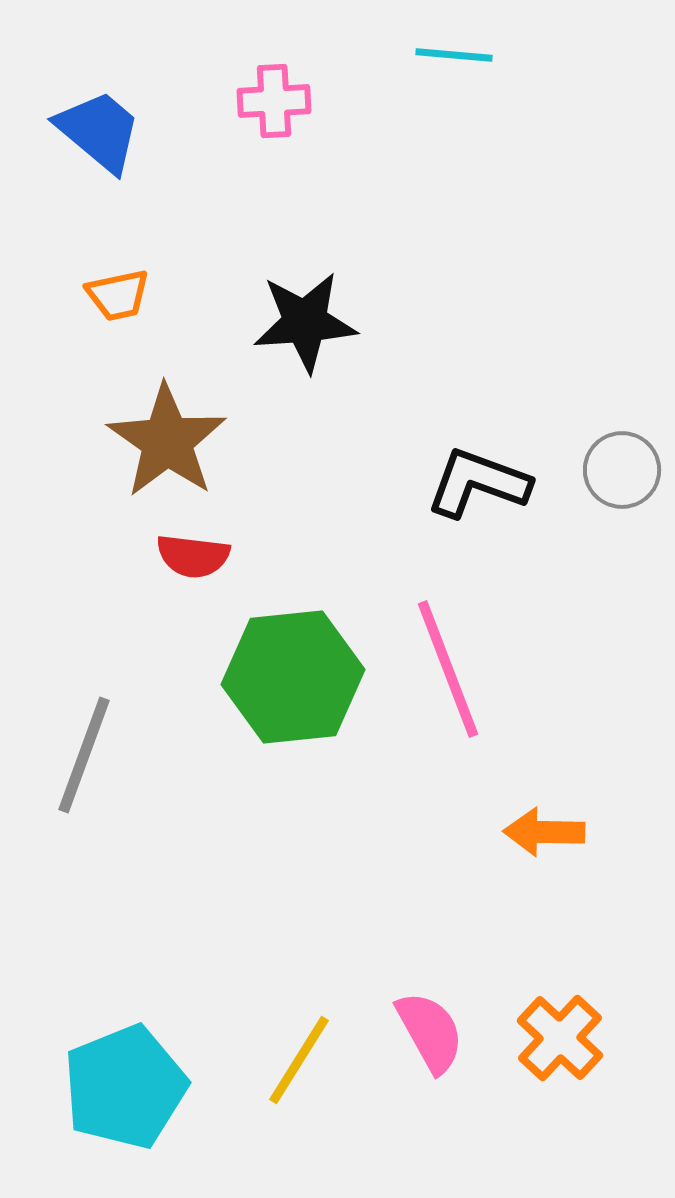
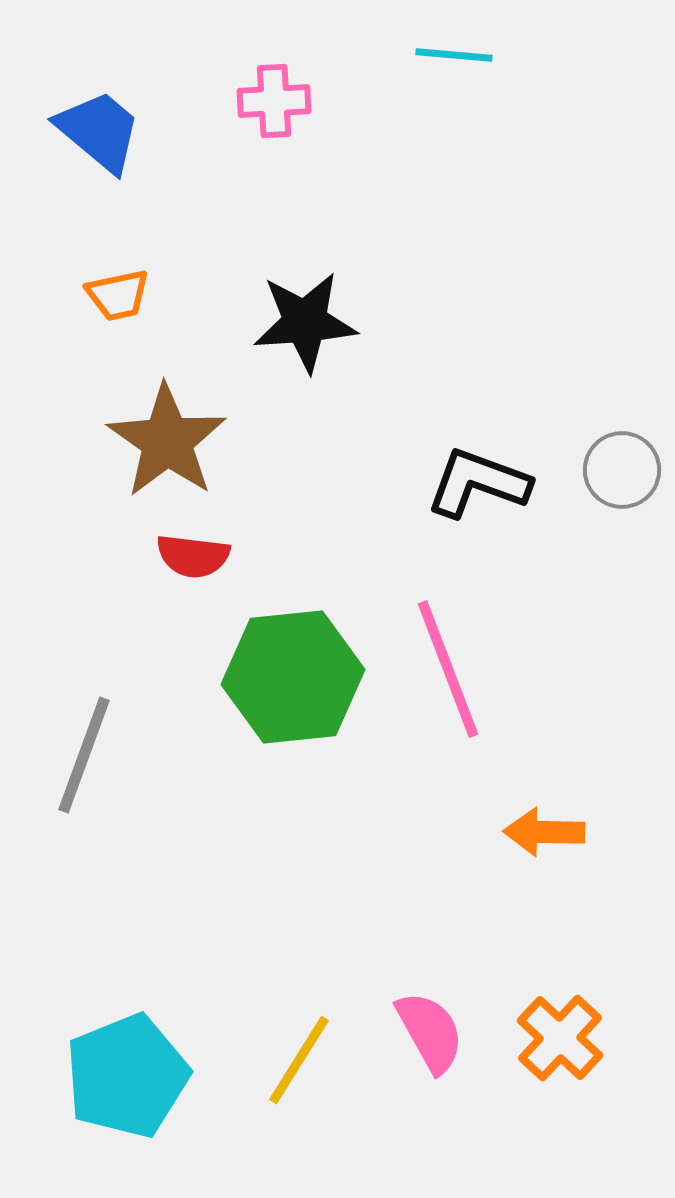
cyan pentagon: moved 2 px right, 11 px up
